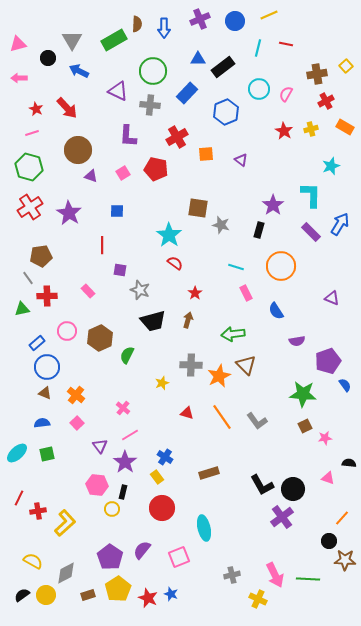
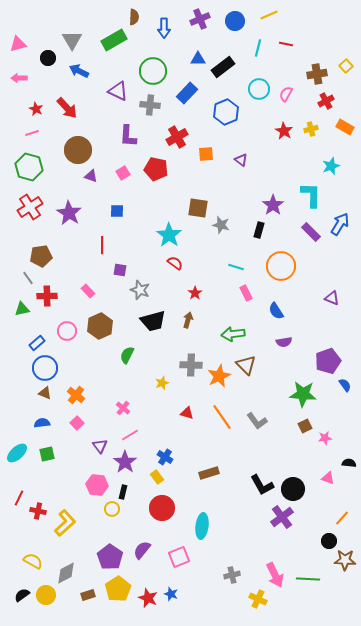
brown semicircle at (137, 24): moved 3 px left, 7 px up
brown hexagon at (100, 338): moved 12 px up
purple semicircle at (297, 341): moved 13 px left, 1 px down
blue circle at (47, 367): moved 2 px left, 1 px down
red cross at (38, 511): rotated 21 degrees clockwise
cyan ellipse at (204, 528): moved 2 px left, 2 px up; rotated 20 degrees clockwise
